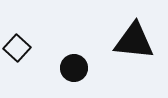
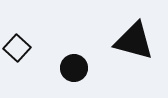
black triangle: rotated 9 degrees clockwise
